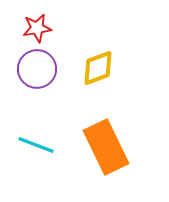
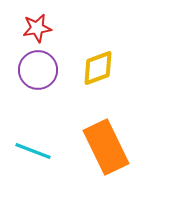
purple circle: moved 1 px right, 1 px down
cyan line: moved 3 px left, 6 px down
